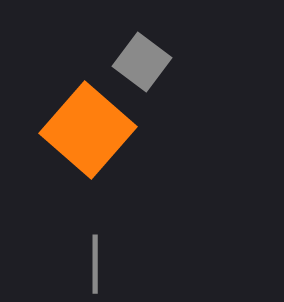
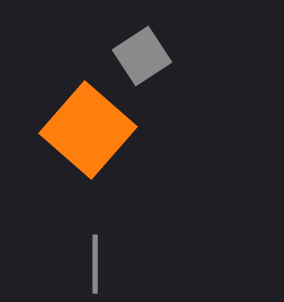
gray square: moved 6 px up; rotated 20 degrees clockwise
